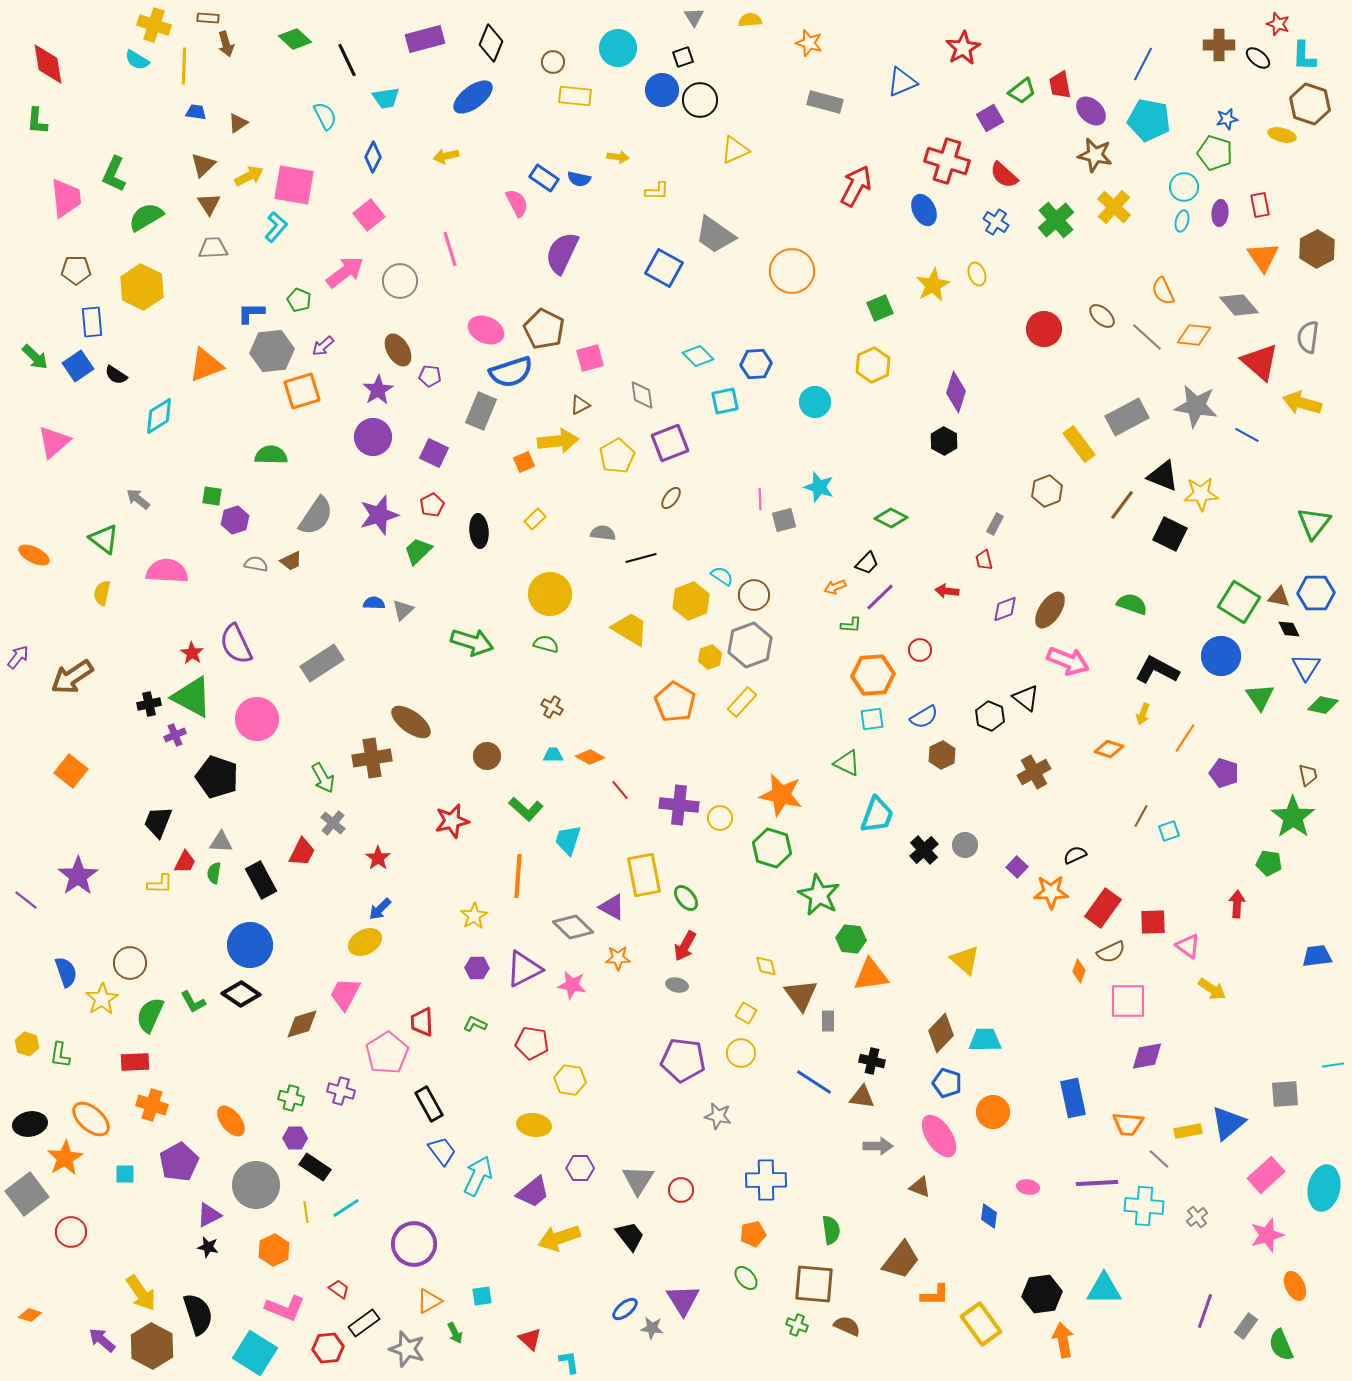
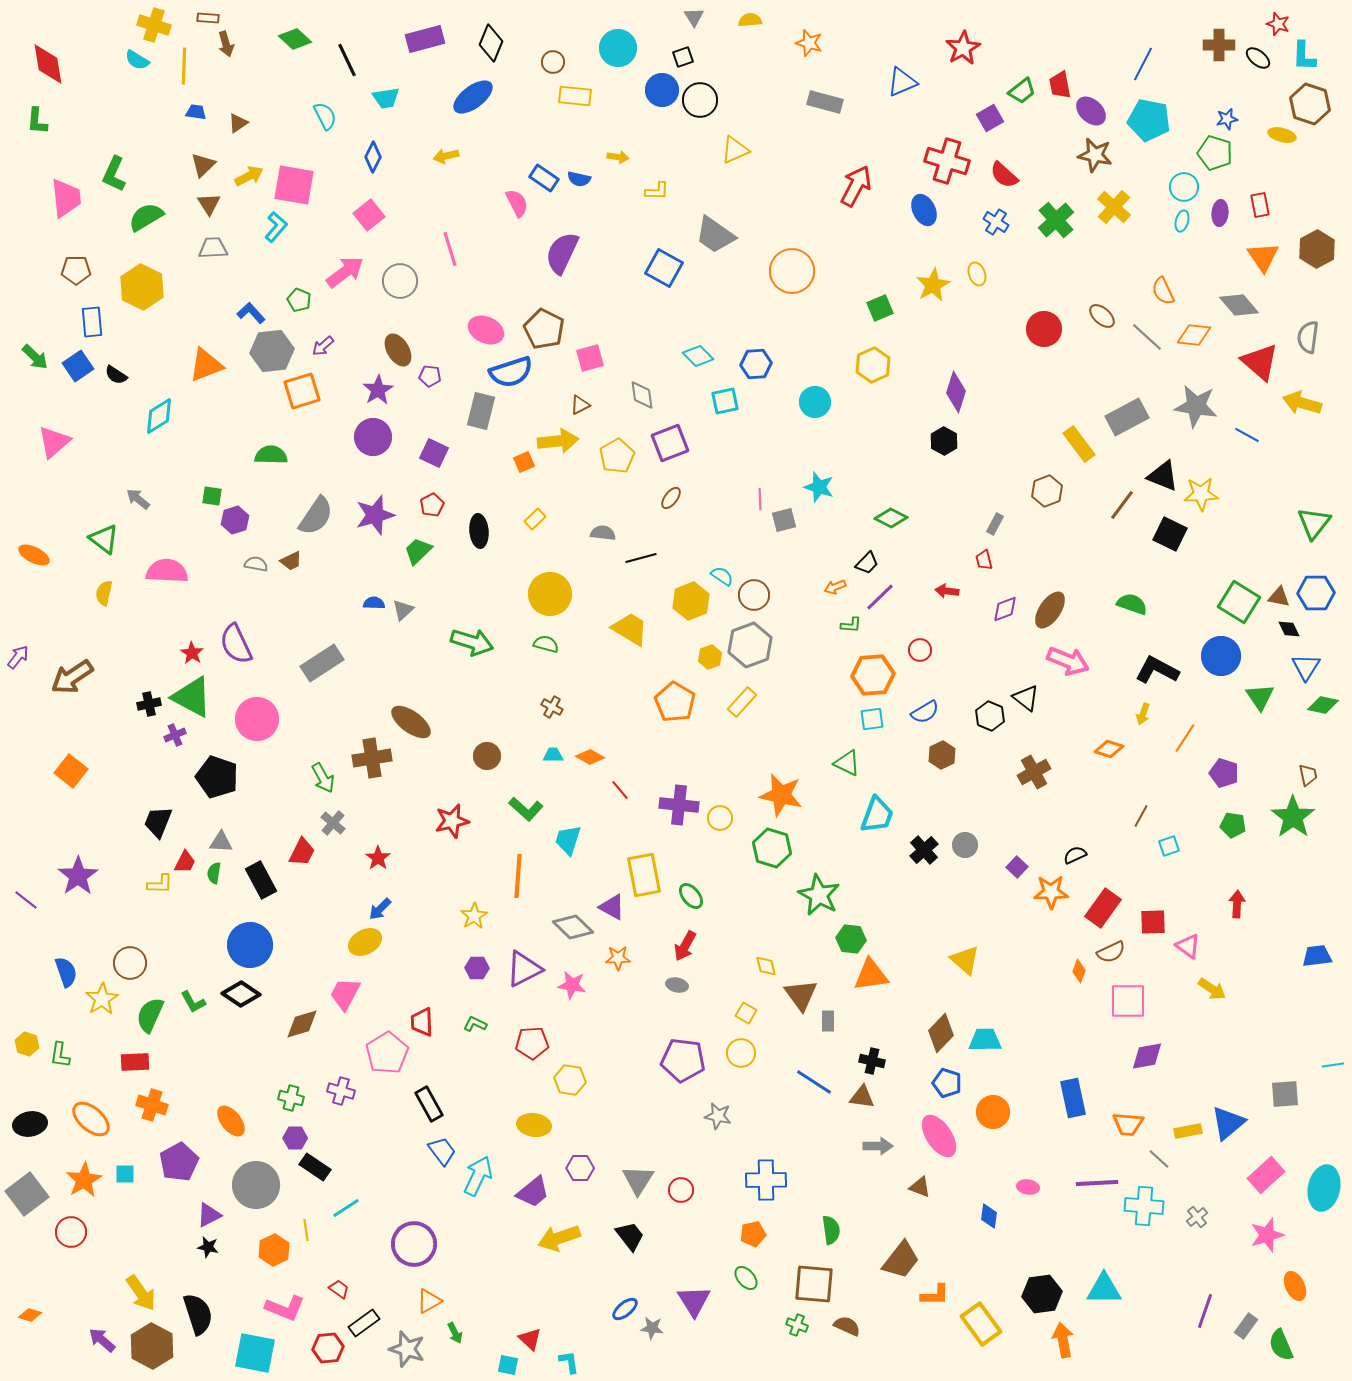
blue L-shape at (251, 313): rotated 48 degrees clockwise
gray rectangle at (481, 411): rotated 9 degrees counterclockwise
purple star at (379, 515): moved 4 px left
yellow semicircle at (102, 593): moved 2 px right
blue semicircle at (924, 717): moved 1 px right, 5 px up
cyan square at (1169, 831): moved 15 px down
green pentagon at (1269, 863): moved 36 px left, 38 px up
green ellipse at (686, 898): moved 5 px right, 2 px up
red pentagon at (532, 1043): rotated 12 degrees counterclockwise
orange star at (65, 1158): moved 19 px right, 22 px down
yellow line at (306, 1212): moved 18 px down
cyan square at (482, 1296): moved 26 px right, 69 px down; rotated 20 degrees clockwise
purple triangle at (683, 1300): moved 11 px right, 1 px down
cyan square at (255, 1353): rotated 21 degrees counterclockwise
